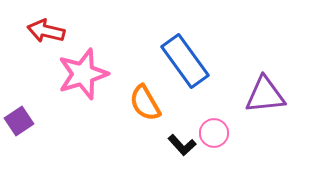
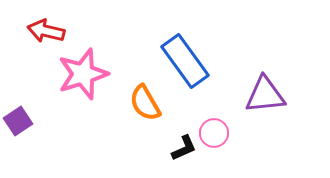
purple square: moved 1 px left
black L-shape: moved 2 px right, 3 px down; rotated 72 degrees counterclockwise
